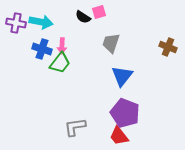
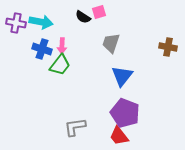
brown cross: rotated 12 degrees counterclockwise
green trapezoid: moved 2 px down
